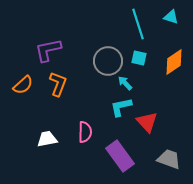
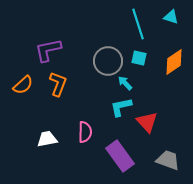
gray trapezoid: moved 1 px left, 1 px down
